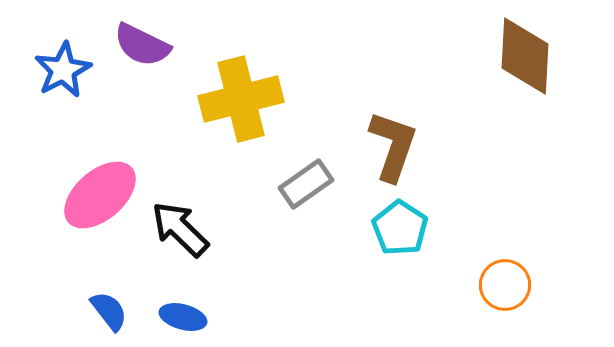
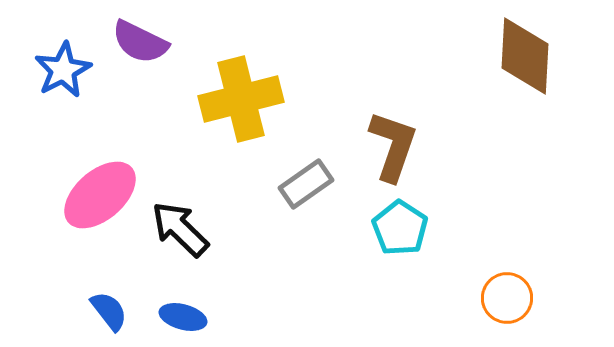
purple semicircle: moved 2 px left, 3 px up
orange circle: moved 2 px right, 13 px down
